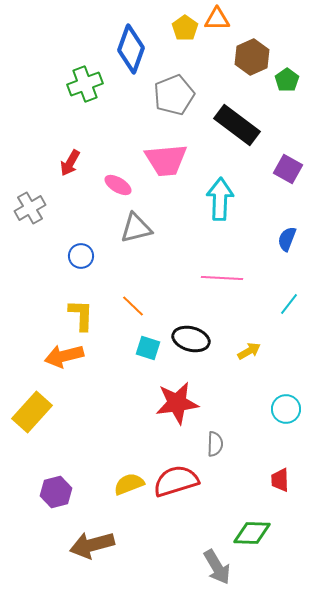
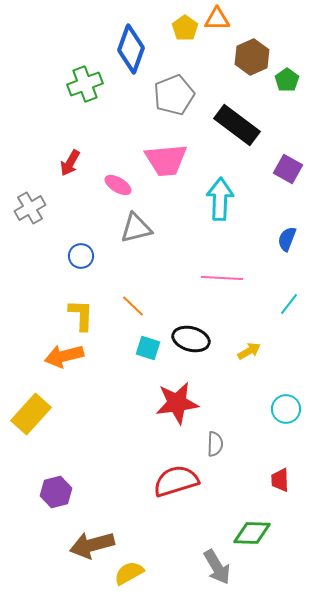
yellow rectangle: moved 1 px left, 2 px down
yellow semicircle: moved 89 px down; rotated 8 degrees counterclockwise
